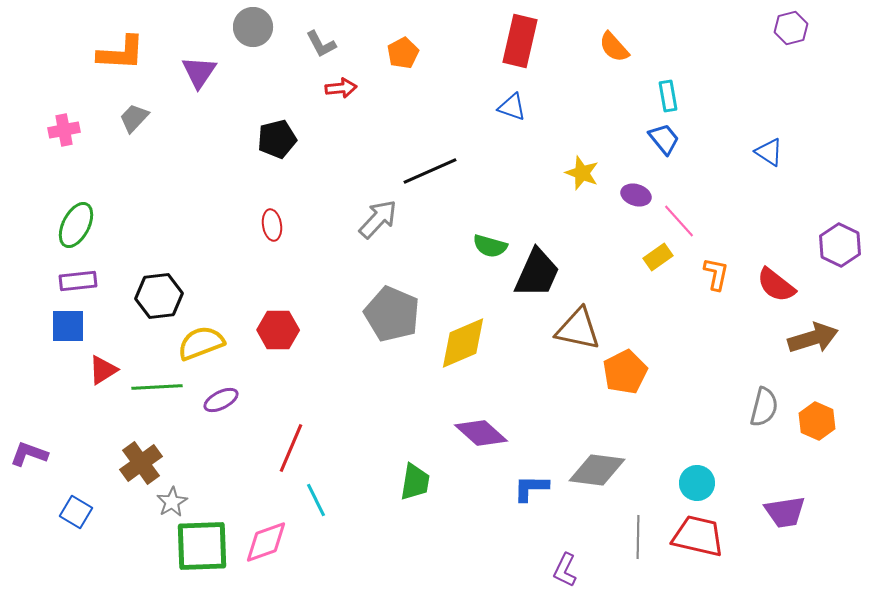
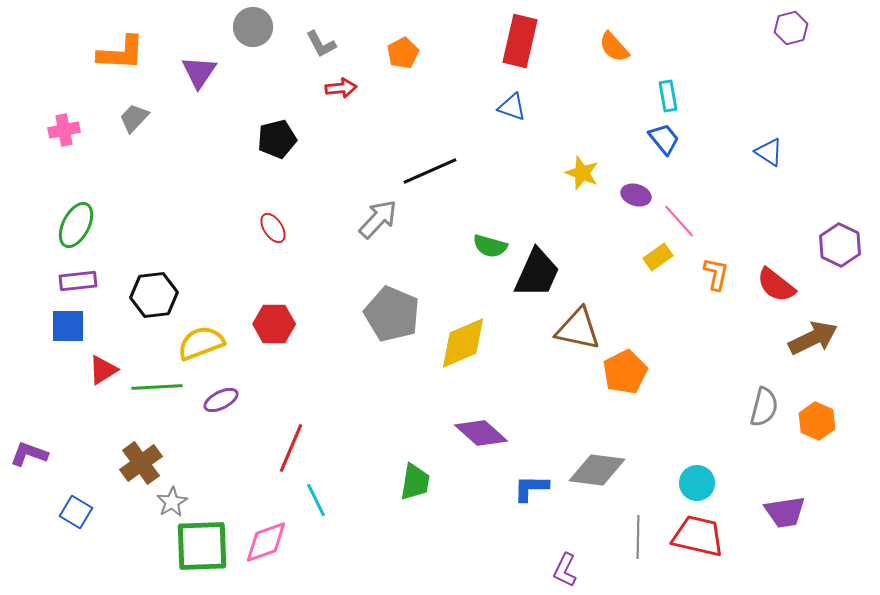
red ellipse at (272, 225): moved 1 px right, 3 px down; rotated 24 degrees counterclockwise
black hexagon at (159, 296): moved 5 px left, 1 px up
red hexagon at (278, 330): moved 4 px left, 6 px up
brown arrow at (813, 338): rotated 9 degrees counterclockwise
